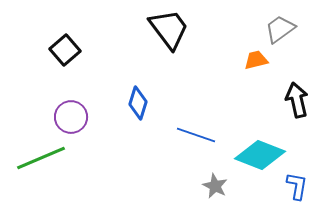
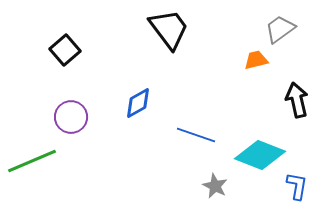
blue diamond: rotated 44 degrees clockwise
green line: moved 9 px left, 3 px down
